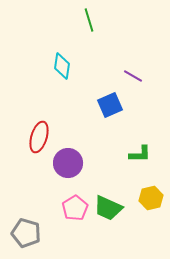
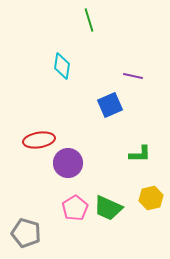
purple line: rotated 18 degrees counterclockwise
red ellipse: moved 3 px down; rotated 64 degrees clockwise
